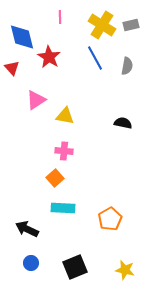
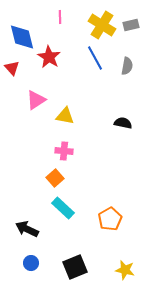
cyan rectangle: rotated 40 degrees clockwise
